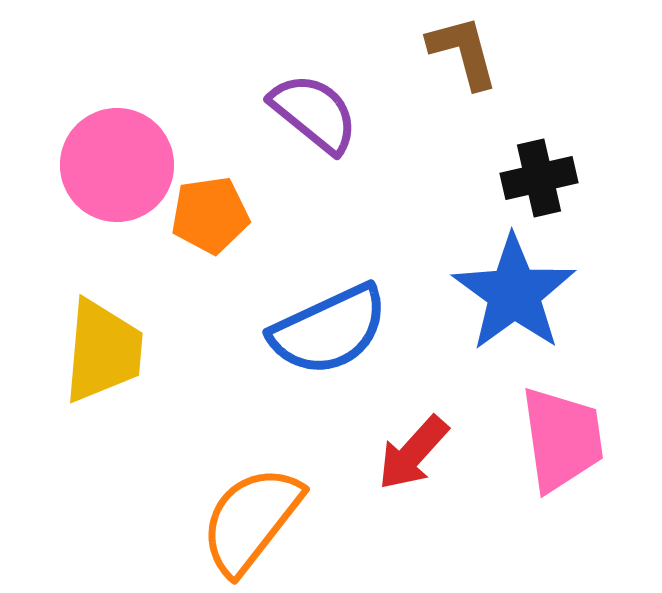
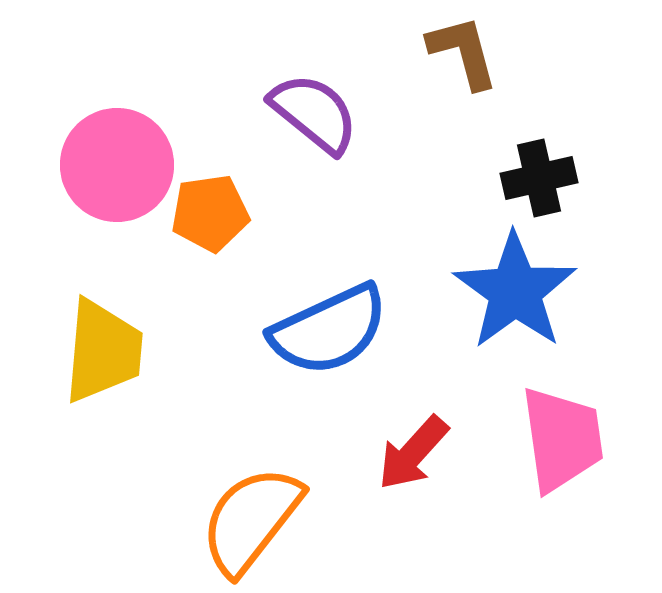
orange pentagon: moved 2 px up
blue star: moved 1 px right, 2 px up
